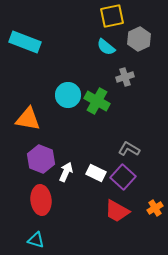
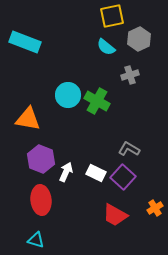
gray cross: moved 5 px right, 2 px up
red trapezoid: moved 2 px left, 4 px down
